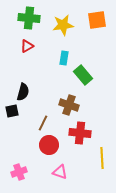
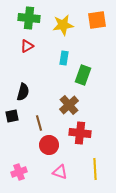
green rectangle: rotated 60 degrees clockwise
brown cross: rotated 30 degrees clockwise
black square: moved 5 px down
brown line: moved 4 px left; rotated 42 degrees counterclockwise
yellow line: moved 7 px left, 11 px down
